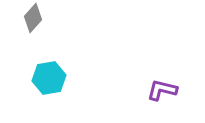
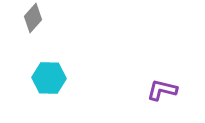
cyan hexagon: rotated 12 degrees clockwise
